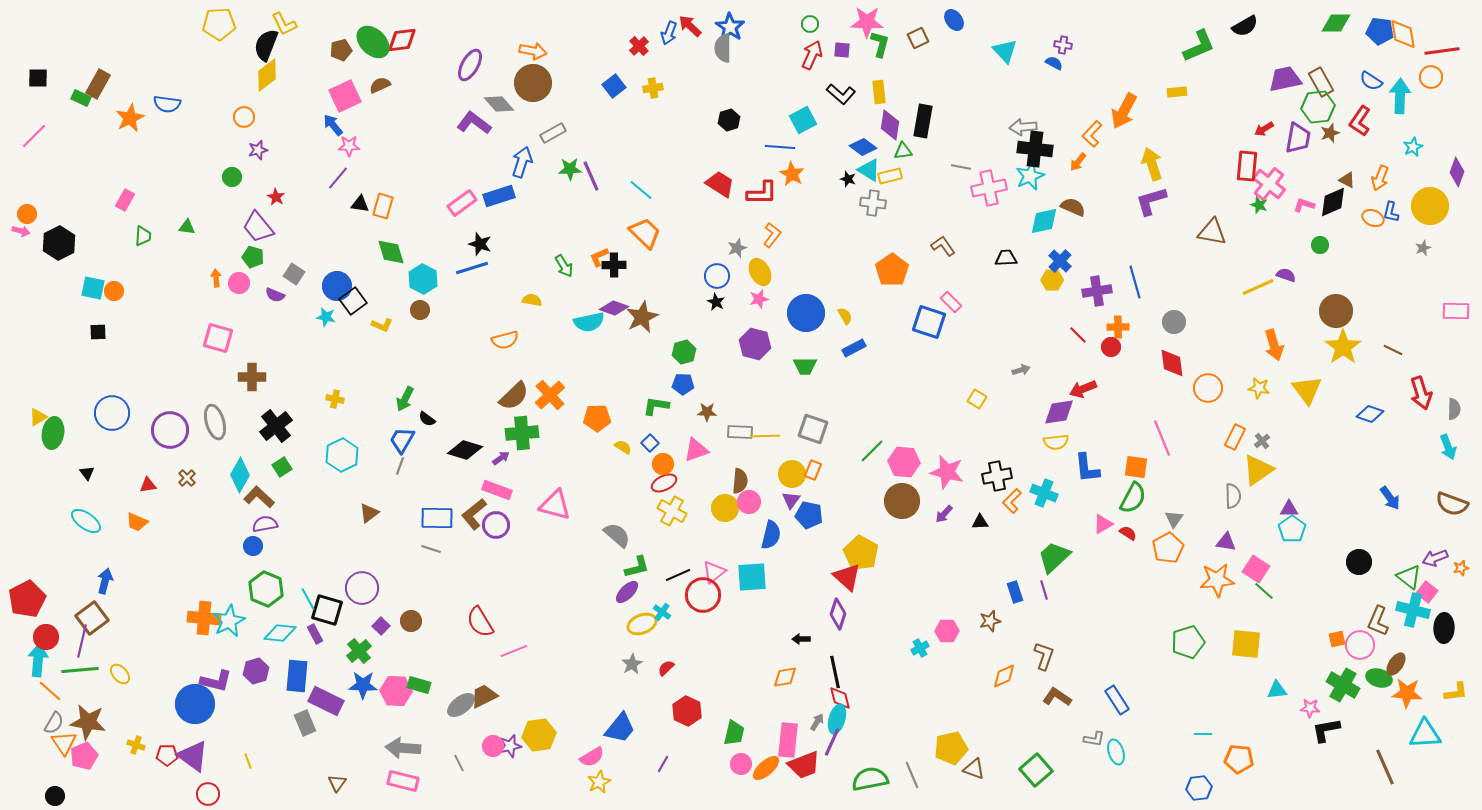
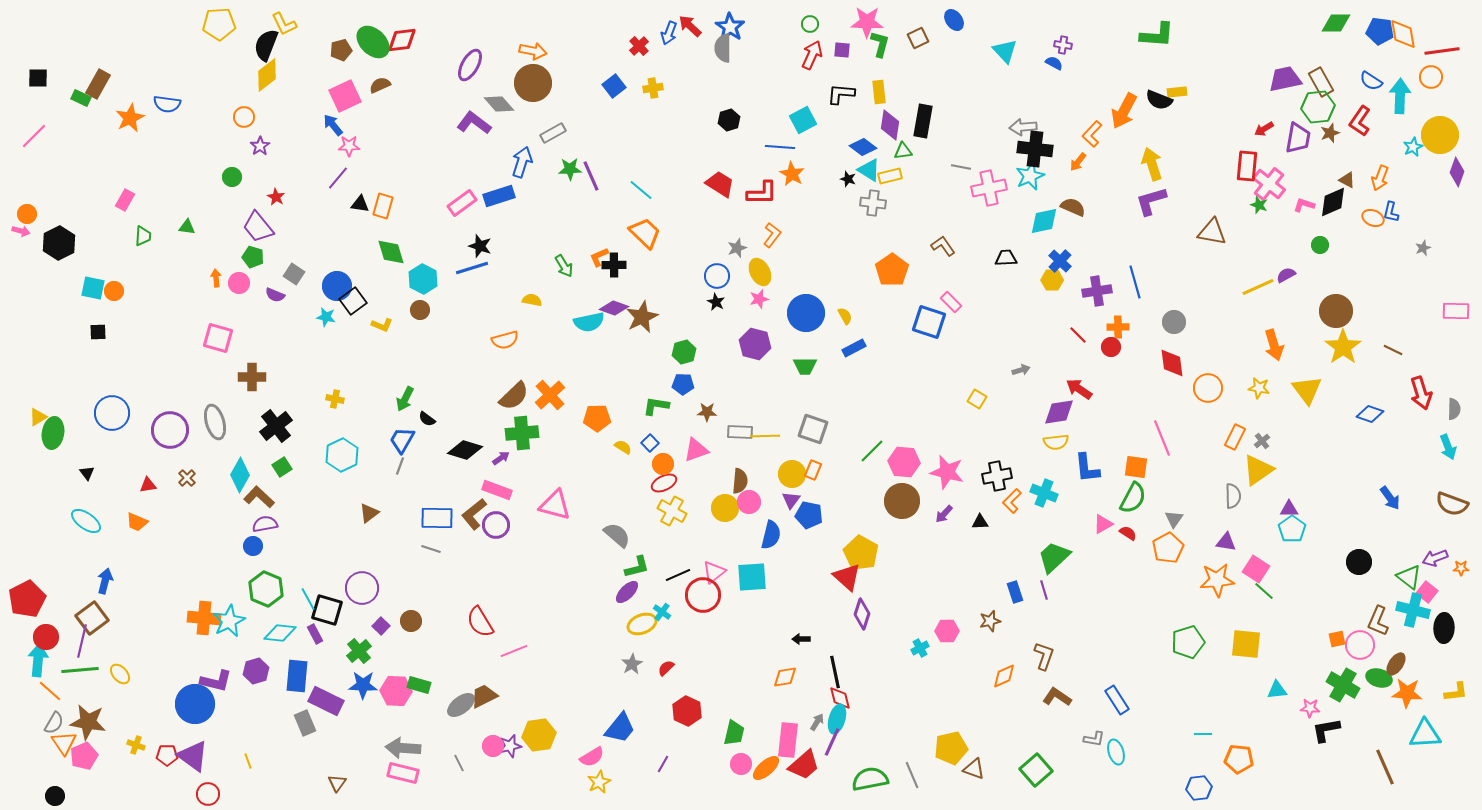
black semicircle at (1245, 26): moved 86 px left, 74 px down; rotated 52 degrees clockwise
green L-shape at (1199, 46): moved 42 px left, 11 px up; rotated 27 degrees clockwise
black L-shape at (841, 94): rotated 144 degrees clockwise
purple star at (258, 150): moved 2 px right, 4 px up; rotated 18 degrees counterclockwise
yellow circle at (1430, 206): moved 10 px right, 71 px up
black star at (480, 244): moved 2 px down
purple semicircle at (1286, 275): rotated 48 degrees counterclockwise
red arrow at (1083, 389): moved 4 px left; rotated 56 degrees clockwise
orange star at (1461, 568): rotated 14 degrees clockwise
purple diamond at (838, 614): moved 24 px right
red trapezoid at (804, 765): rotated 20 degrees counterclockwise
pink rectangle at (403, 781): moved 8 px up
